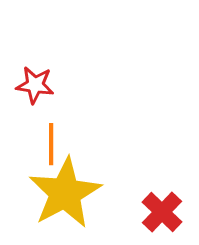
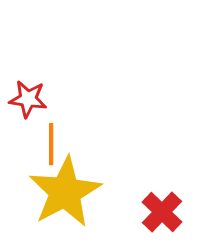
red star: moved 7 px left, 14 px down
yellow star: moved 1 px up
